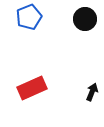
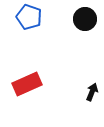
blue pentagon: rotated 30 degrees counterclockwise
red rectangle: moved 5 px left, 4 px up
